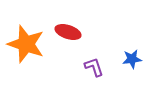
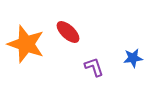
red ellipse: rotated 25 degrees clockwise
blue star: moved 1 px right, 1 px up
